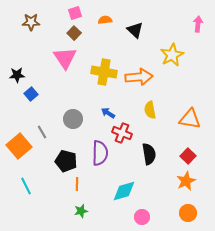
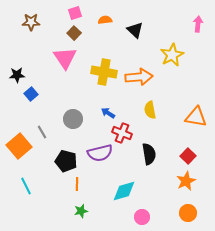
orange triangle: moved 6 px right, 2 px up
purple semicircle: rotated 75 degrees clockwise
